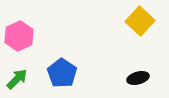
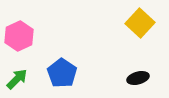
yellow square: moved 2 px down
